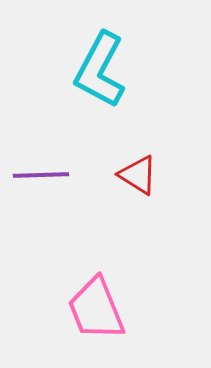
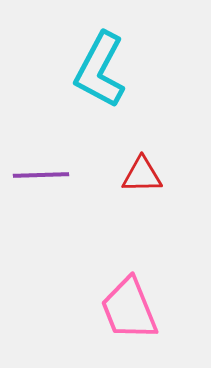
red triangle: moved 4 px right; rotated 33 degrees counterclockwise
pink trapezoid: moved 33 px right
